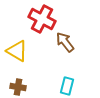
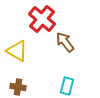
red cross: rotated 12 degrees clockwise
